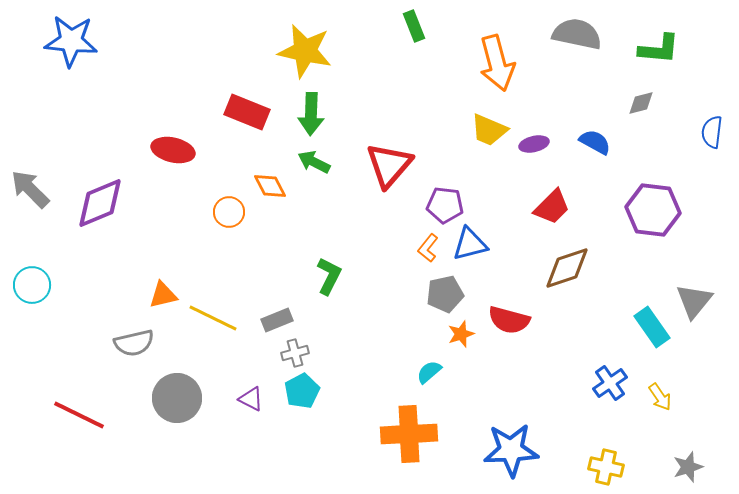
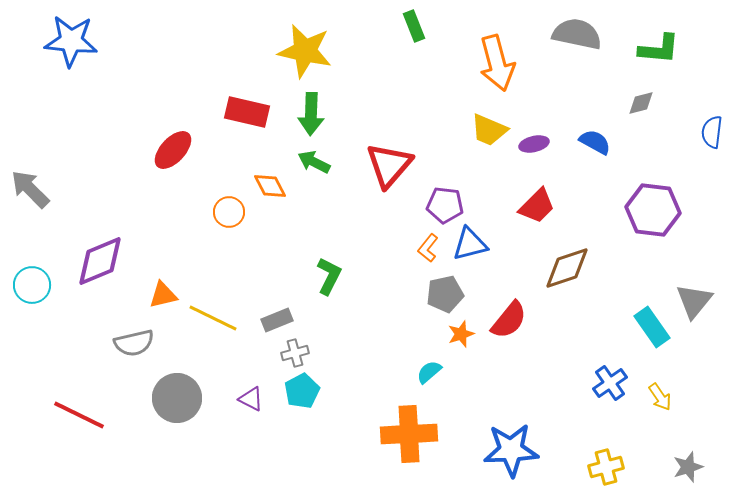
red rectangle at (247, 112): rotated 9 degrees counterclockwise
red ellipse at (173, 150): rotated 60 degrees counterclockwise
purple diamond at (100, 203): moved 58 px down
red trapezoid at (552, 207): moved 15 px left, 1 px up
red semicircle at (509, 320): rotated 66 degrees counterclockwise
yellow cross at (606, 467): rotated 28 degrees counterclockwise
